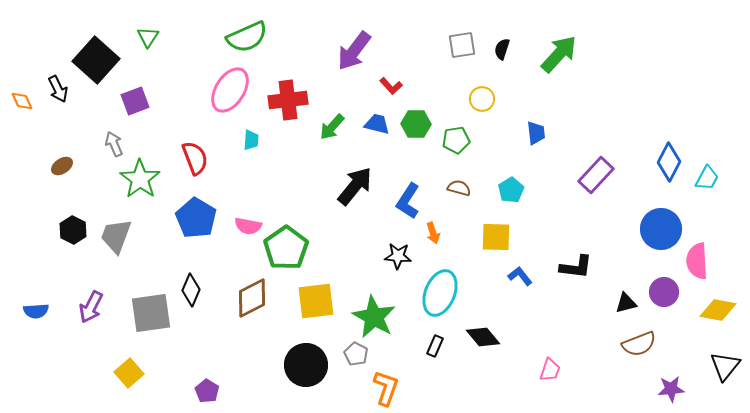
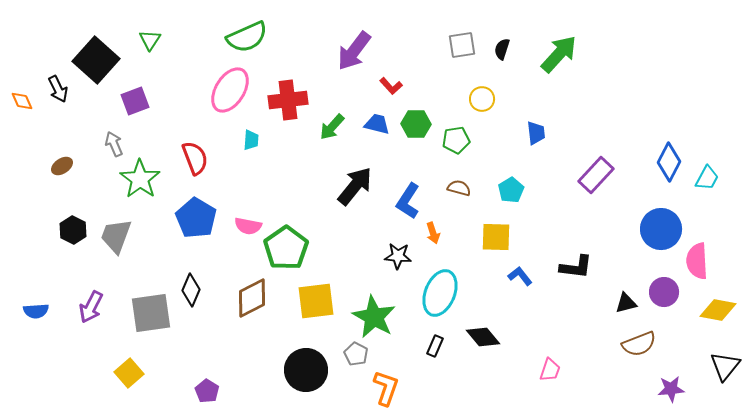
green triangle at (148, 37): moved 2 px right, 3 px down
black circle at (306, 365): moved 5 px down
